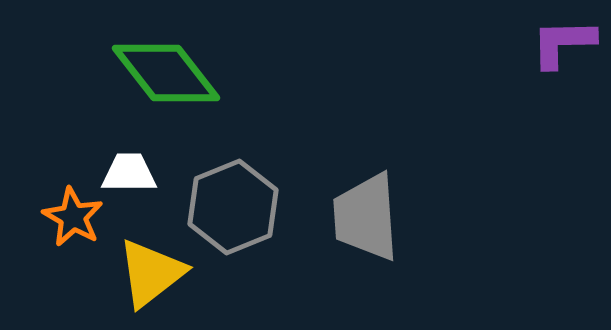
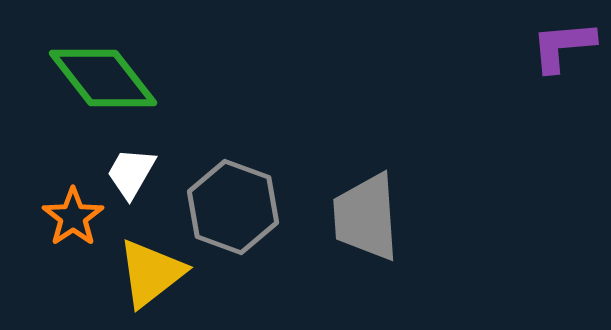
purple L-shape: moved 3 px down; rotated 4 degrees counterclockwise
green diamond: moved 63 px left, 5 px down
white trapezoid: moved 2 px right; rotated 60 degrees counterclockwise
gray hexagon: rotated 18 degrees counterclockwise
orange star: rotated 8 degrees clockwise
